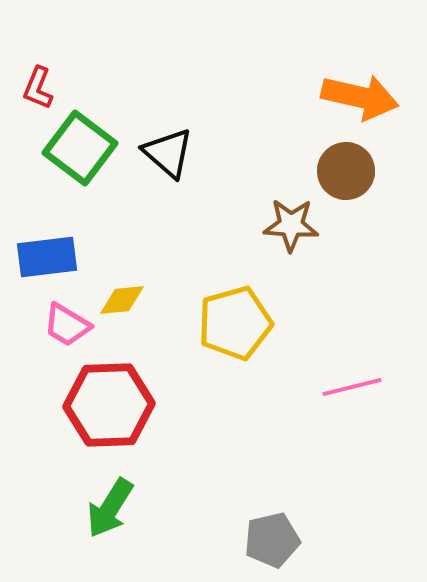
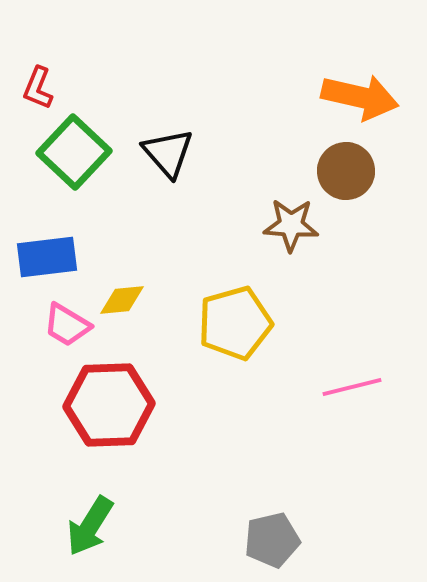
green square: moved 6 px left, 4 px down; rotated 6 degrees clockwise
black triangle: rotated 8 degrees clockwise
green arrow: moved 20 px left, 18 px down
